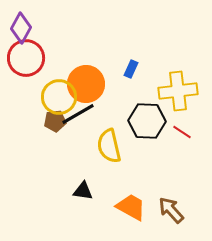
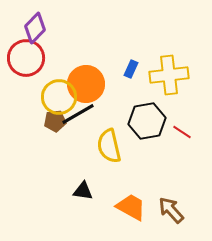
purple diamond: moved 14 px right; rotated 16 degrees clockwise
yellow cross: moved 9 px left, 16 px up
black hexagon: rotated 12 degrees counterclockwise
